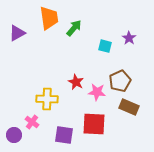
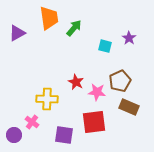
red square: moved 2 px up; rotated 10 degrees counterclockwise
